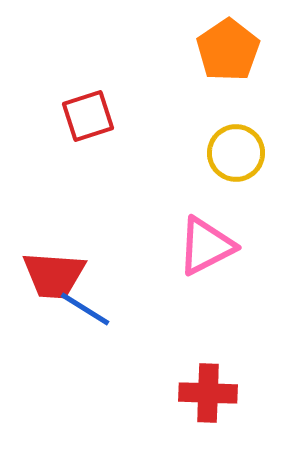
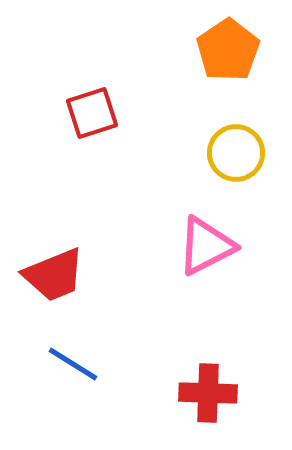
red square: moved 4 px right, 3 px up
red trapezoid: rotated 26 degrees counterclockwise
blue line: moved 12 px left, 55 px down
